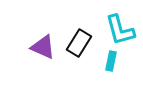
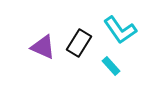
cyan L-shape: rotated 20 degrees counterclockwise
cyan rectangle: moved 5 px down; rotated 54 degrees counterclockwise
